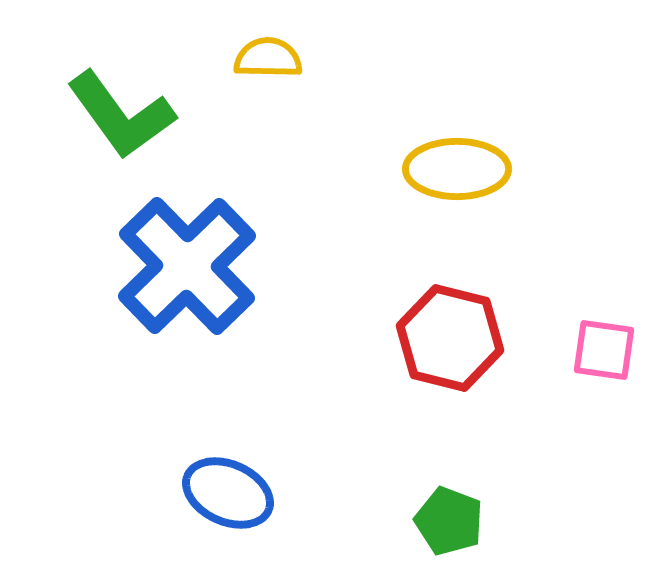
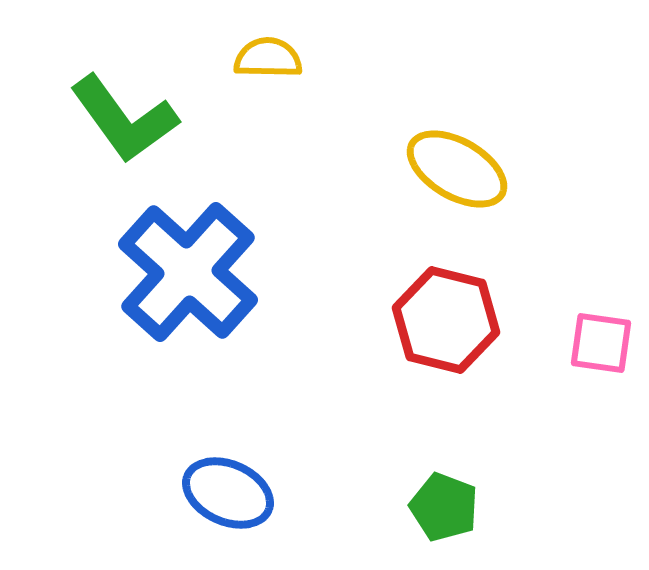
green L-shape: moved 3 px right, 4 px down
yellow ellipse: rotated 30 degrees clockwise
blue cross: moved 1 px right, 6 px down; rotated 4 degrees counterclockwise
red hexagon: moved 4 px left, 18 px up
pink square: moved 3 px left, 7 px up
green pentagon: moved 5 px left, 14 px up
